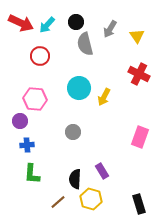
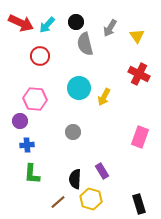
gray arrow: moved 1 px up
